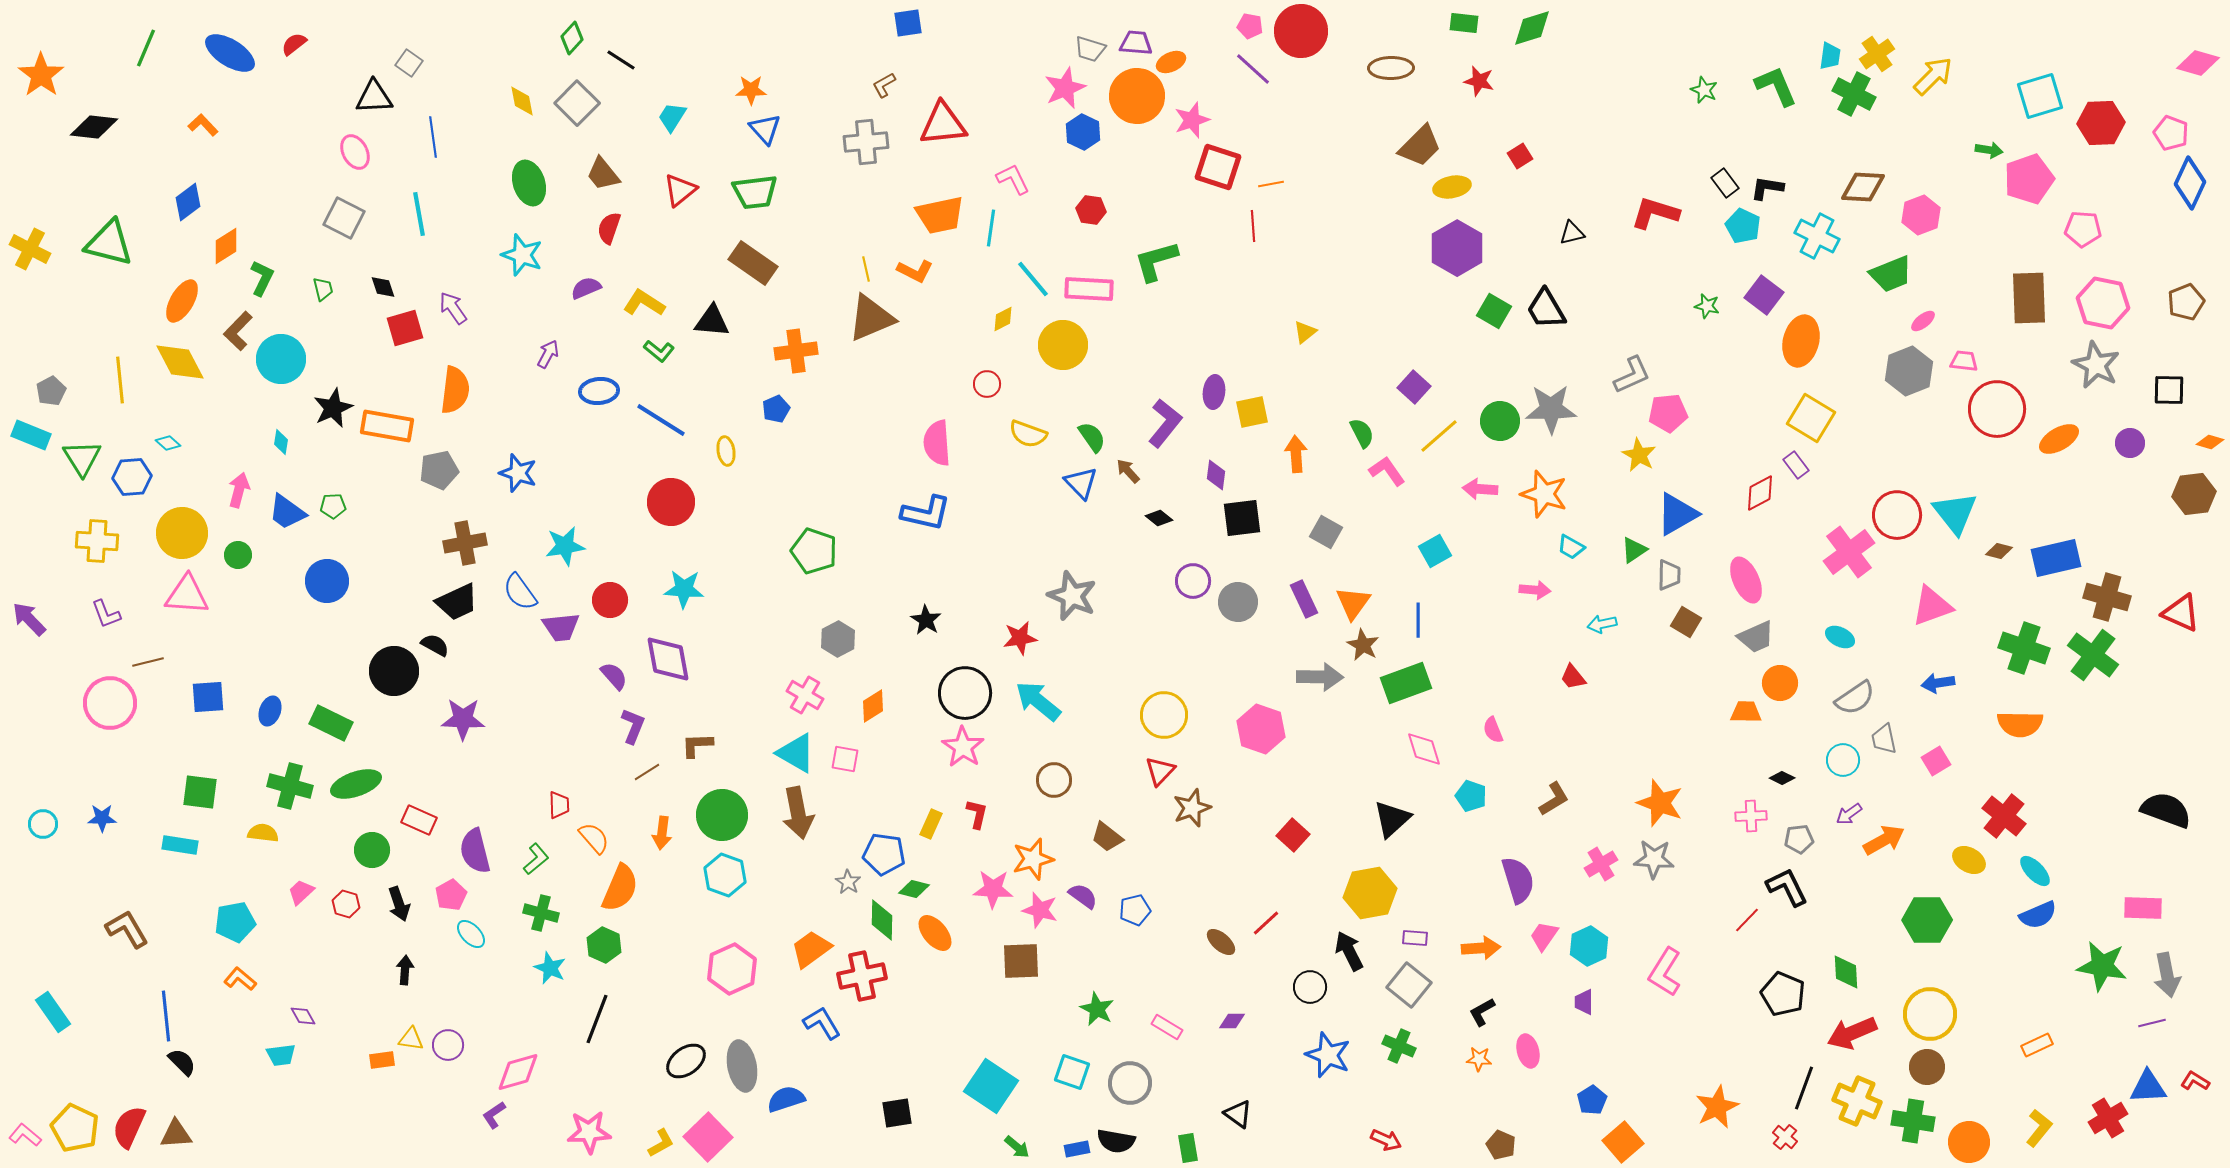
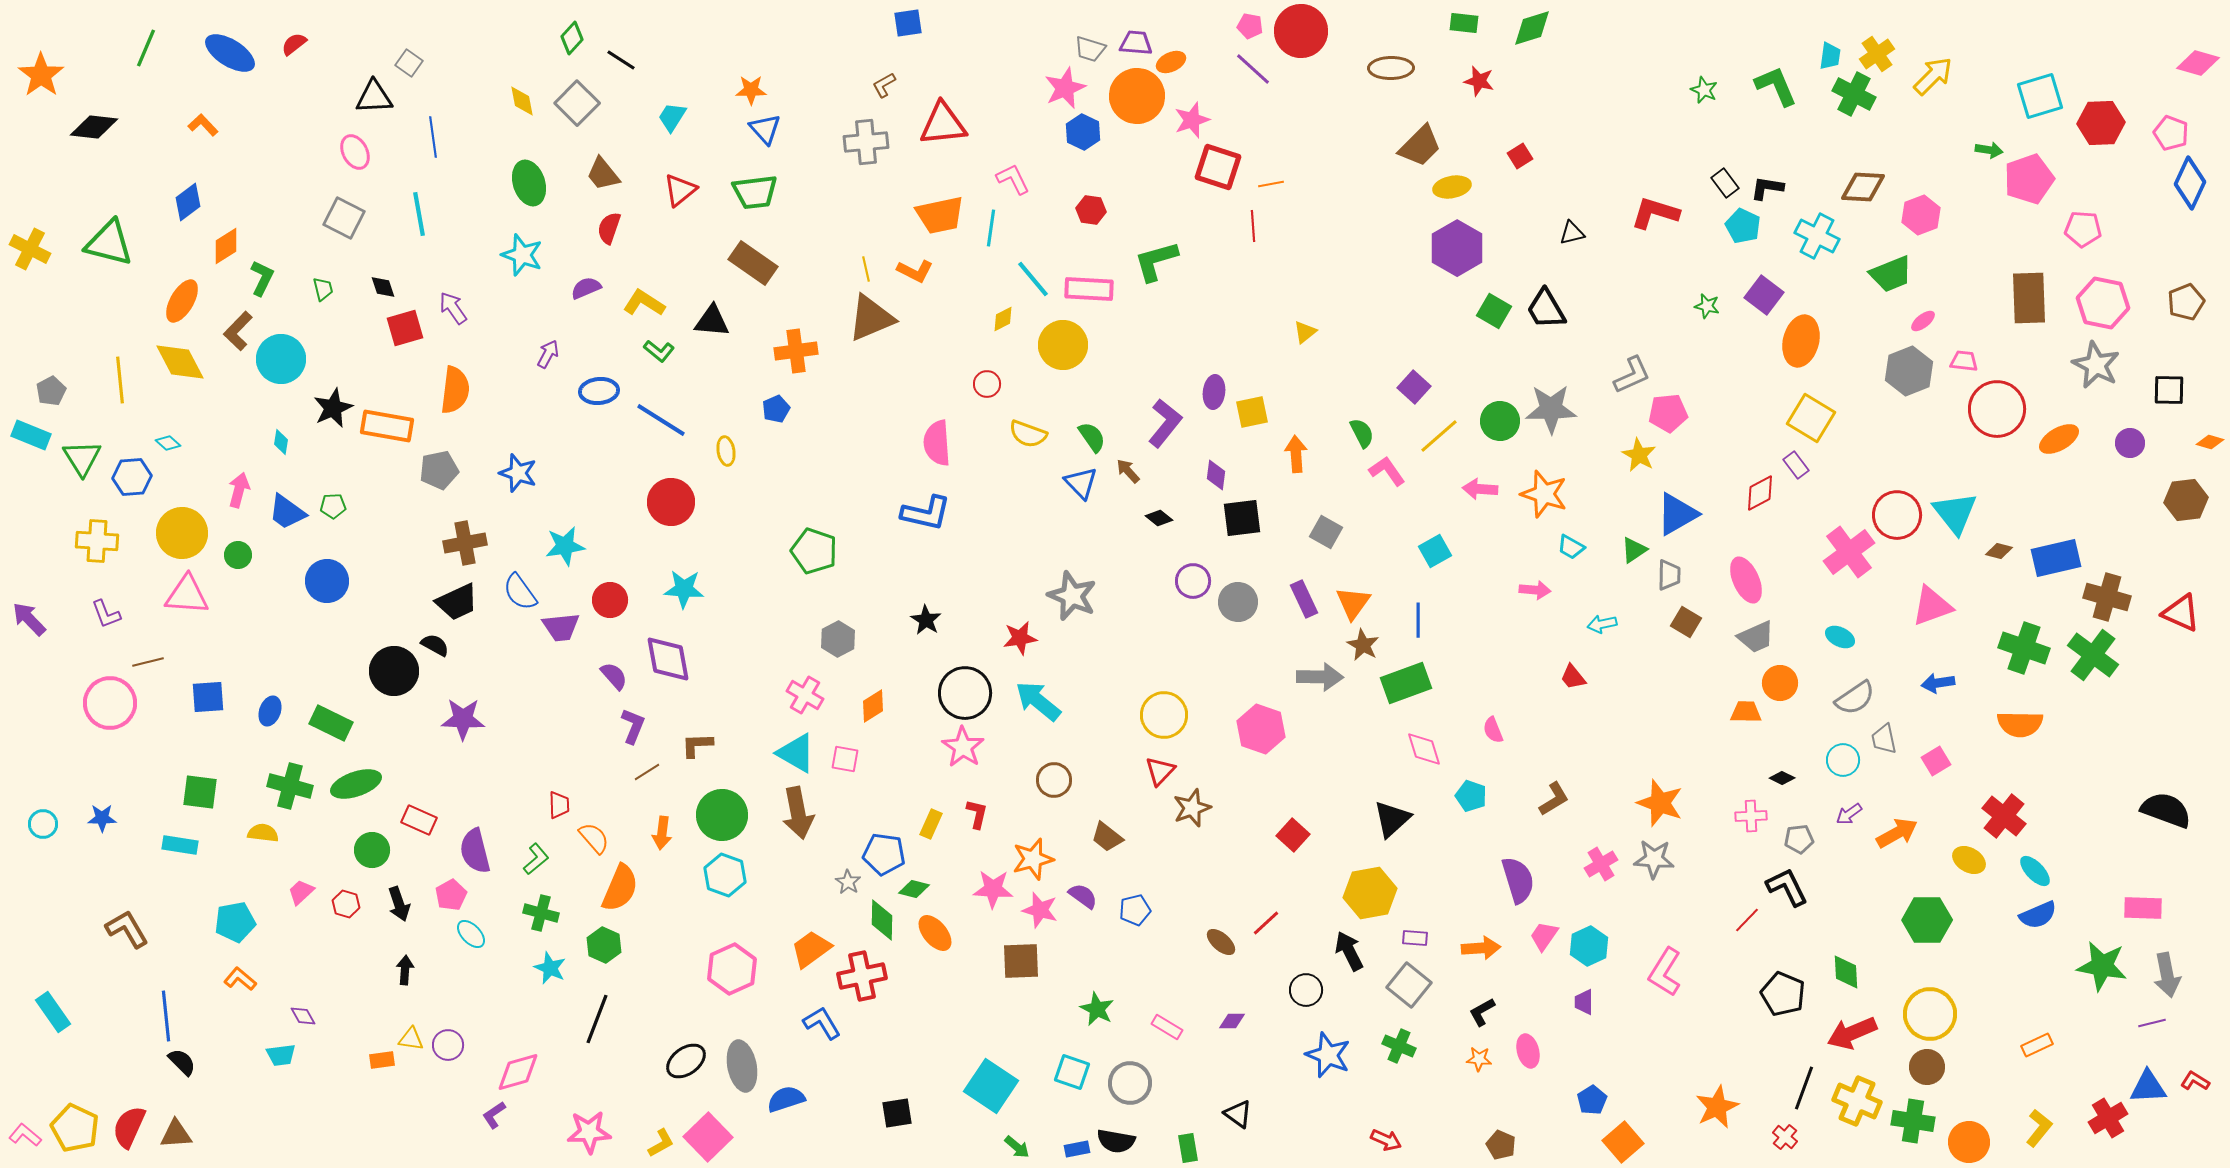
brown hexagon at (2194, 494): moved 8 px left, 6 px down
orange arrow at (1884, 840): moved 13 px right, 7 px up
black circle at (1310, 987): moved 4 px left, 3 px down
